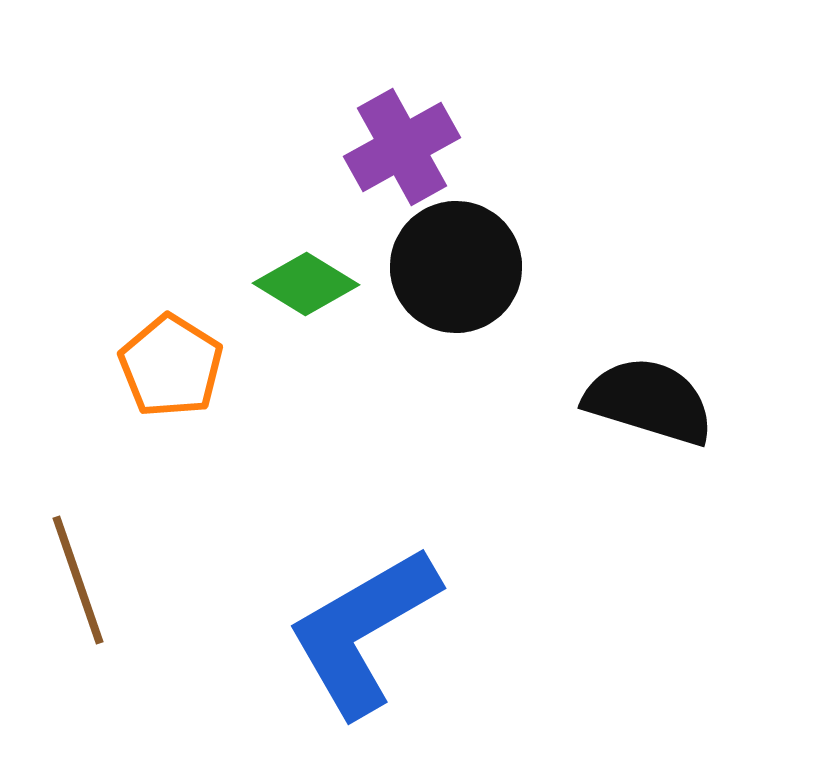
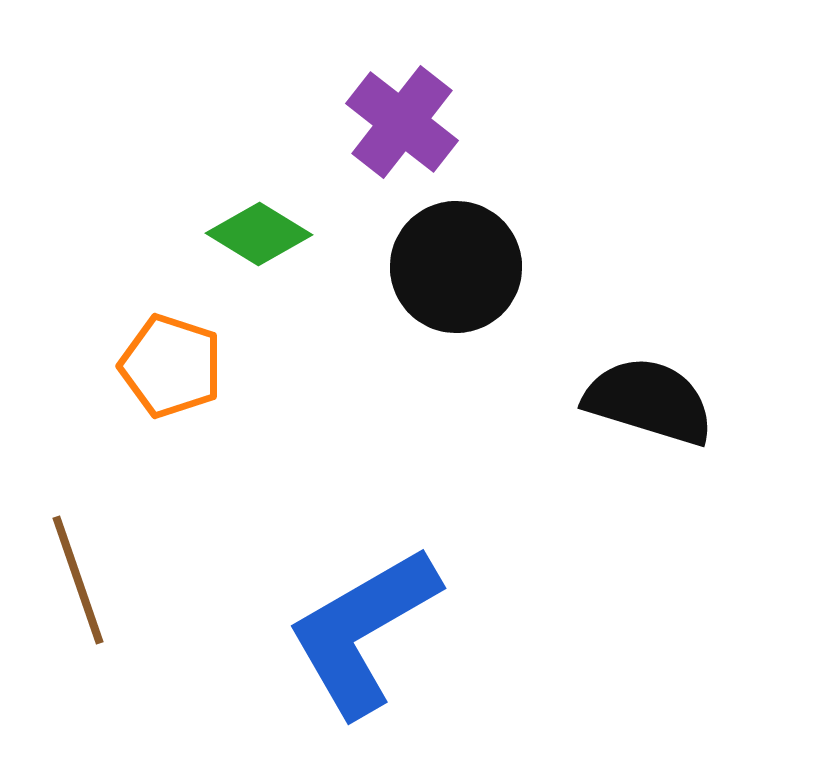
purple cross: moved 25 px up; rotated 23 degrees counterclockwise
green diamond: moved 47 px left, 50 px up
orange pentagon: rotated 14 degrees counterclockwise
